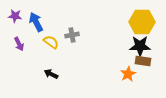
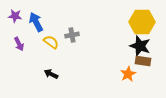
black star: rotated 20 degrees clockwise
